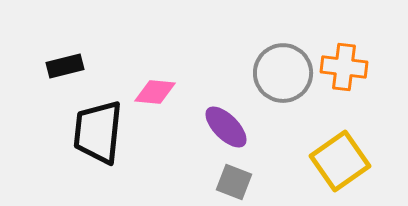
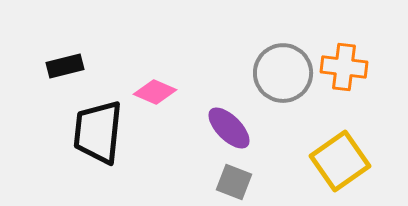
pink diamond: rotated 18 degrees clockwise
purple ellipse: moved 3 px right, 1 px down
